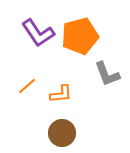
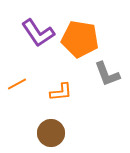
orange pentagon: moved 3 px down; rotated 24 degrees clockwise
orange line: moved 10 px left, 2 px up; rotated 12 degrees clockwise
orange L-shape: moved 2 px up
brown circle: moved 11 px left
